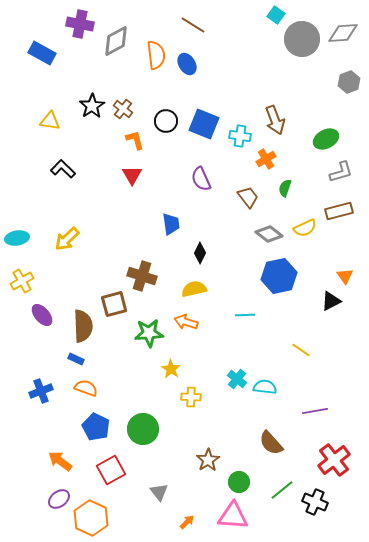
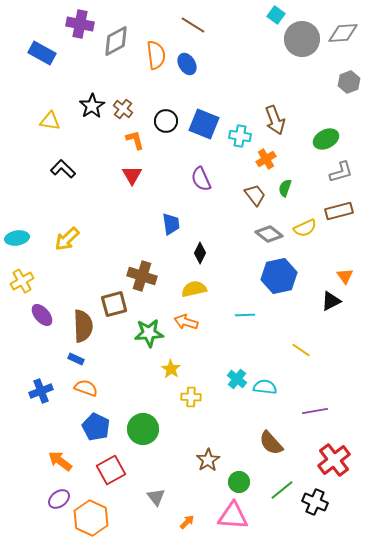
brown trapezoid at (248, 197): moved 7 px right, 2 px up
gray triangle at (159, 492): moved 3 px left, 5 px down
